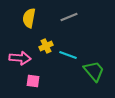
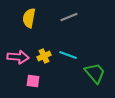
yellow cross: moved 2 px left, 10 px down
pink arrow: moved 2 px left, 1 px up
green trapezoid: moved 1 px right, 2 px down
